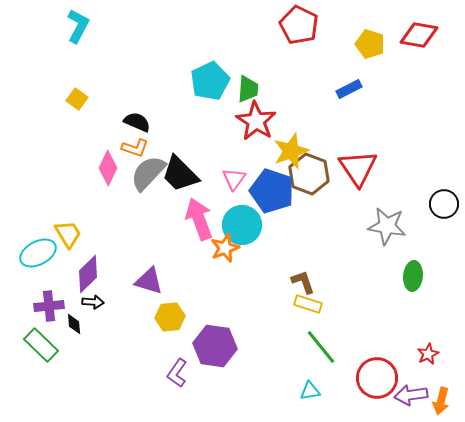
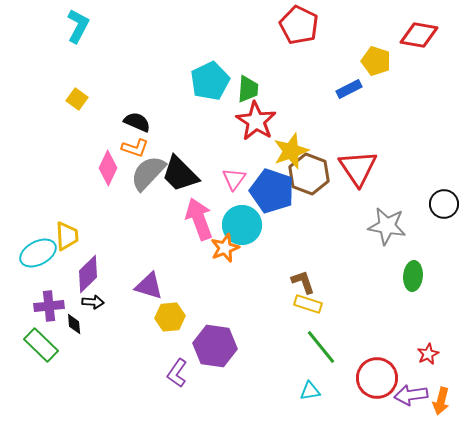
yellow pentagon at (370, 44): moved 6 px right, 17 px down
yellow trapezoid at (68, 234): moved 1 px left, 2 px down; rotated 28 degrees clockwise
purple triangle at (149, 281): moved 5 px down
